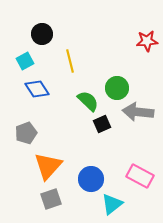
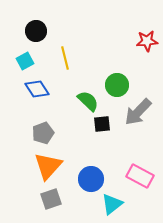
black circle: moved 6 px left, 3 px up
yellow line: moved 5 px left, 3 px up
green circle: moved 3 px up
gray arrow: rotated 52 degrees counterclockwise
black square: rotated 18 degrees clockwise
gray pentagon: moved 17 px right
